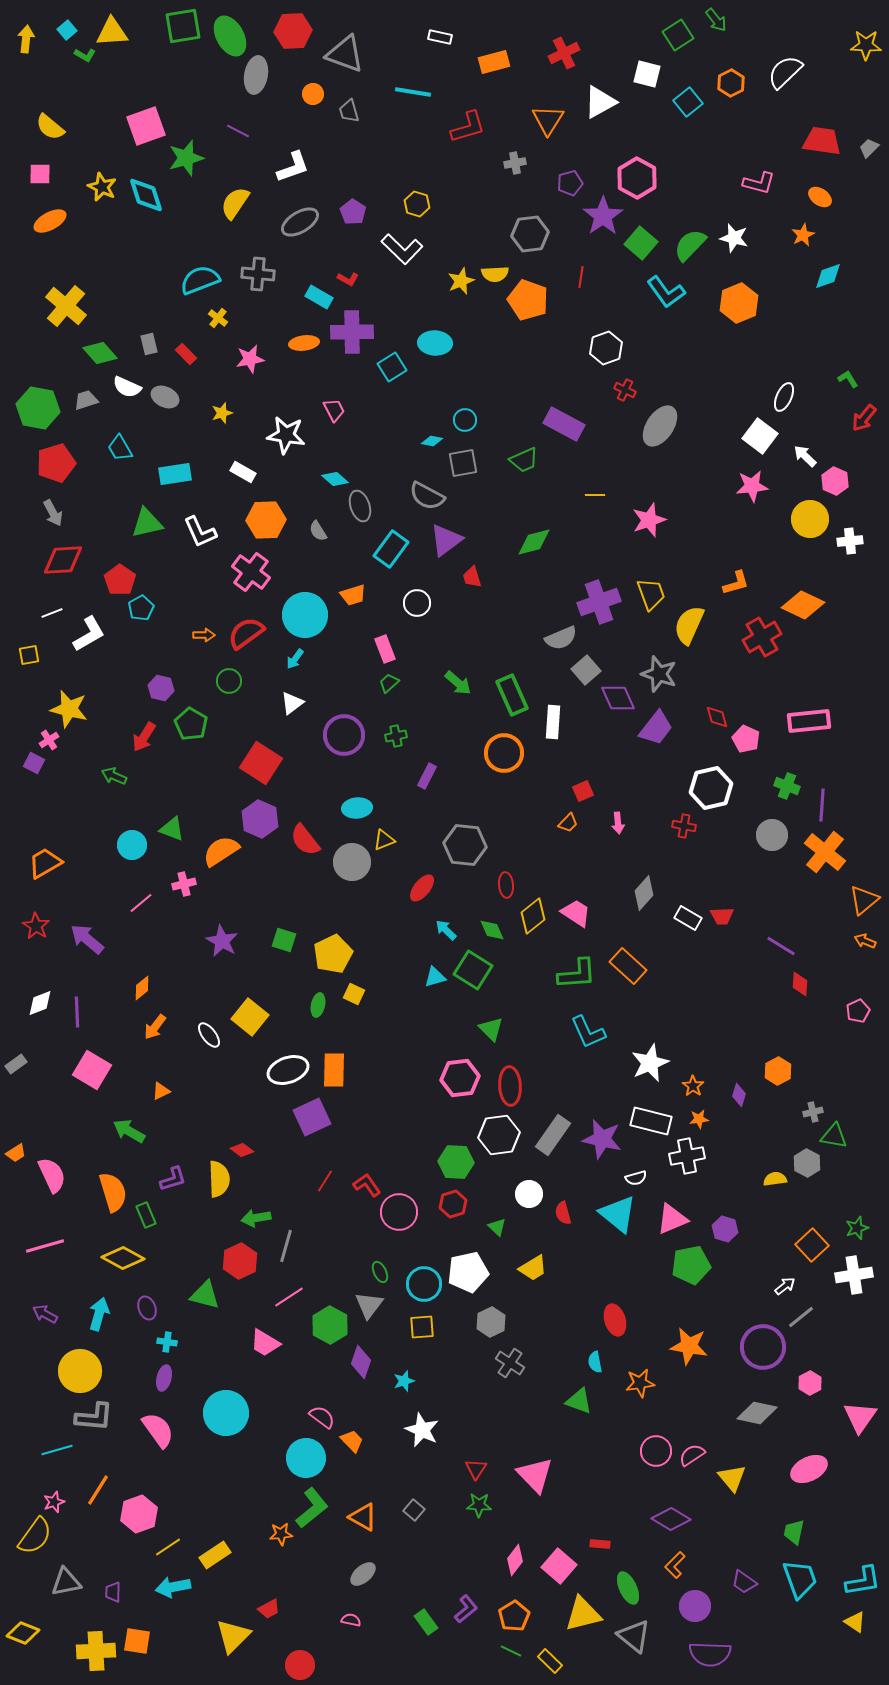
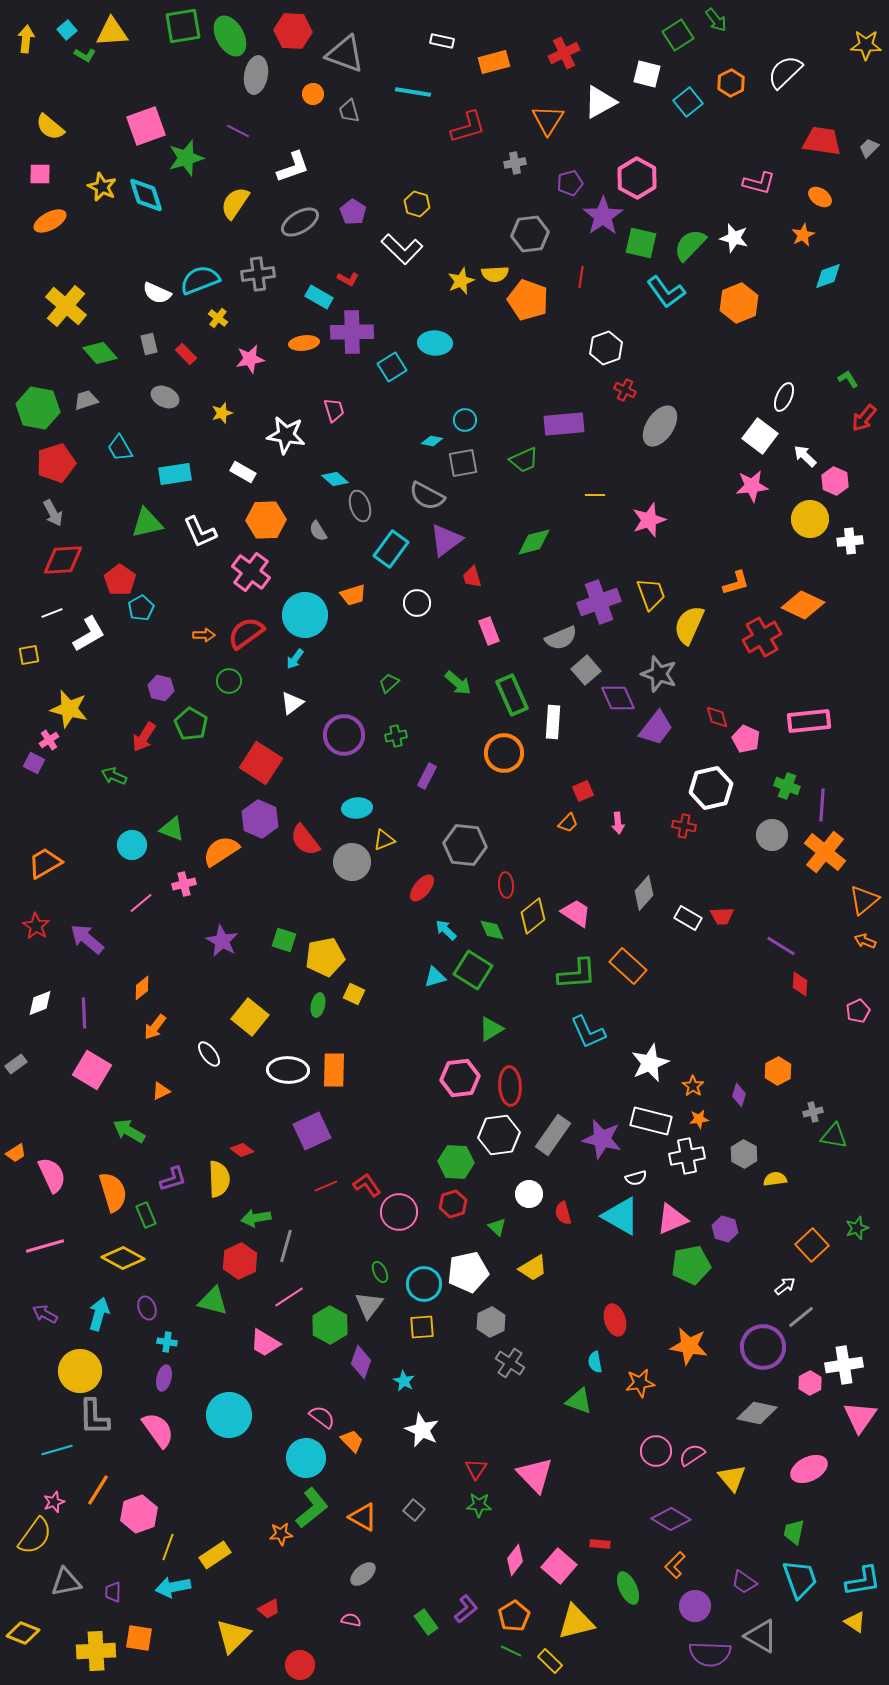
red hexagon at (293, 31): rotated 6 degrees clockwise
white rectangle at (440, 37): moved 2 px right, 4 px down
green square at (641, 243): rotated 28 degrees counterclockwise
gray cross at (258, 274): rotated 12 degrees counterclockwise
white semicircle at (127, 387): moved 30 px right, 94 px up
pink trapezoid at (334, 410): rotated 10 degrees clockwise
purple rectangle at (564, 424): rotated 33 degrees counterclockwise
pink rectangle at (385, 649): moved 104 px right, 18 px up
yellow pentagon at (333, 954): moved 8 px left, 3 px down; rotated 15 degrees clockwise
purple line at (77, 1012): moved 7 px right, 1 px down
green triangle at (491, 1029): rotated 44 degrees clockwise
white ellipse at (209, 1035): moved 19 px down
white ellipse at (288, 1070): rotated 21 degrees clockwise
purple square at (312, 1117): moved 14 px down
gray hexagon at (807, 1163): moved 63 px left, 9 px up
red line at (325, 1181): moved 1 px right, 5 px down; rotated 35 degrees clockwise
cyan triangle at (618, 1214): moved 3 px right, 2 px down; rotated 9 degrees counterclockwise
white cross at (854, 1275): moved 10 px left, 90 px down
green triangle at (205, 1295): moved 8 px right, 6 px down
cyan star at (404, 1381): rotated 25 degrees counterclockwise
cyan circle at (226, 1413): moved 3 px right, 2 px down
gray L-shape at (94, 1417): rotated 84 degrees clockwise
yellow line at (168, 1547): rotated 36 degrees counterclockwise
yellow triangle at (583, 1614): moved 7 px left, 8 px down
gray triangle at (634, 1636): moved 127 px right; rotated 9 degrees counterclockwise
orange square at (137, 1641): moved 2 px right, 3 px up
